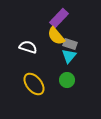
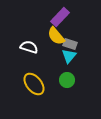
purple rectangle: moved 1 px right, 1 px up
white semicircle: moved 1 px right
